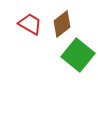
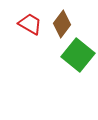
brown diamond: rotated 16 degrees counterclockwise
